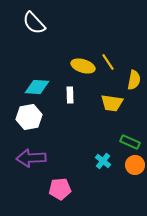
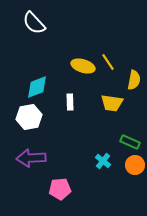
cyan diamond: rotated 25 degrees counterclockwise
white rectangle: moved 7 px down
